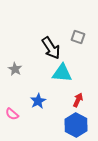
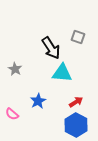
red arrow: moved 2 px left, 2 px down; rotated 32 degrees clockwise
